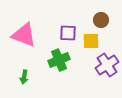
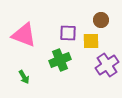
green cross: moved 1 px right
green arrow: rotated 40 degrees counterclockwise
